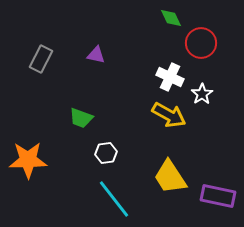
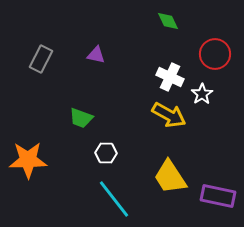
green diamond: moved 3 px left, 3 px down
red circle: moved 14 px right, 11 px down
white hexagon: rotated 10 degrees clockwise
